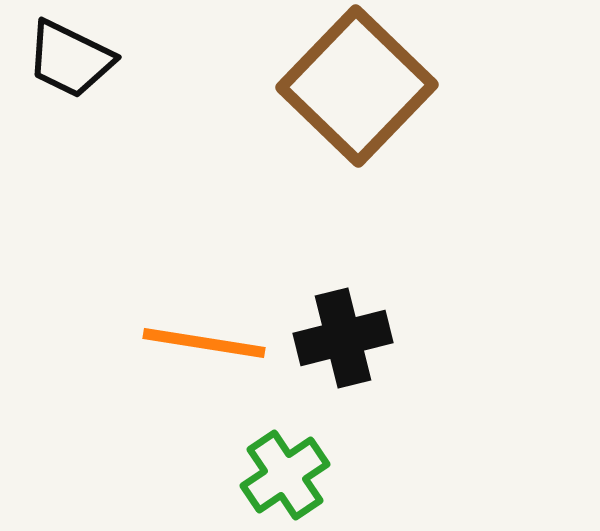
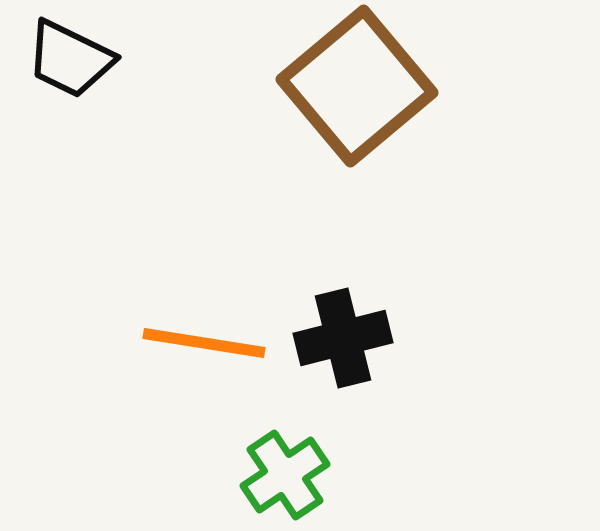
brown square: rotated 6 degrees clockwise
